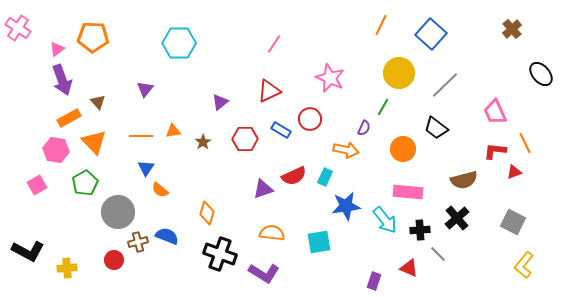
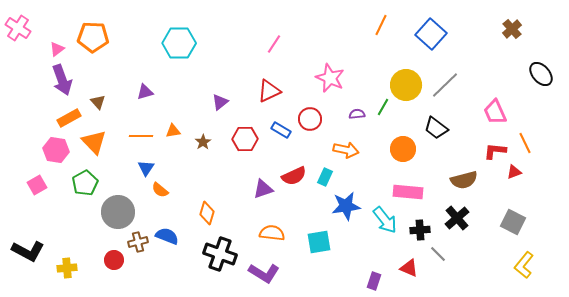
yellow circle at (399, 73): moved 7 px right, 12 px down
purple triangle at (145, 89): moved 3 px down; rotated 36 degrees clockwise
purple semicircle at (364, 128): moved 7 px left, 14 px up; rotated 119 degrees counterclockwise
